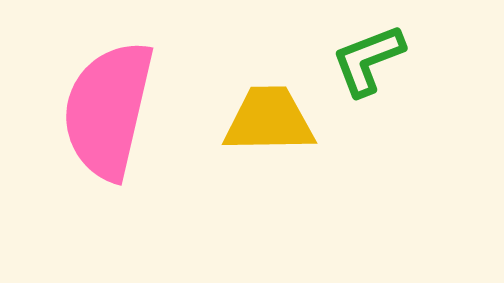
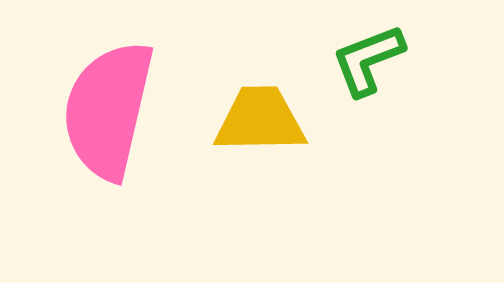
yellow trapezoid: moved 9 px left
